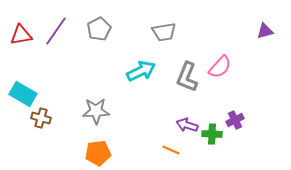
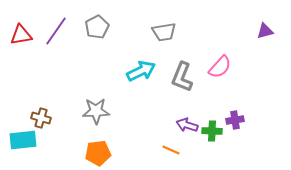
gray pentagon: moved 2 px left, 2 px up
gray L-shape: moved 5 px left
cyan rectangle: moved 46 px down; rotated 36 degrees counterclockwise
purple cross: rotated 18 degrees clockwise
green cross: moved 3 px up
